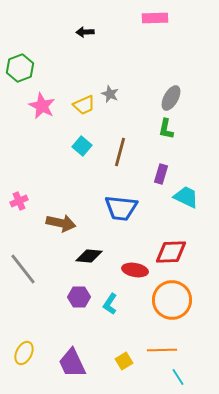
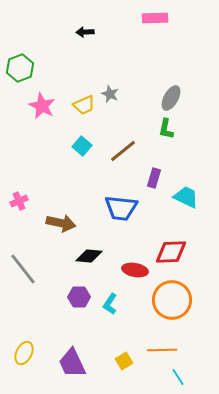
brown line: moved 3 px right, 1 px up; rotated 36 degrees clockwise
purple rectangle: moved 7 px left, 4 px down
